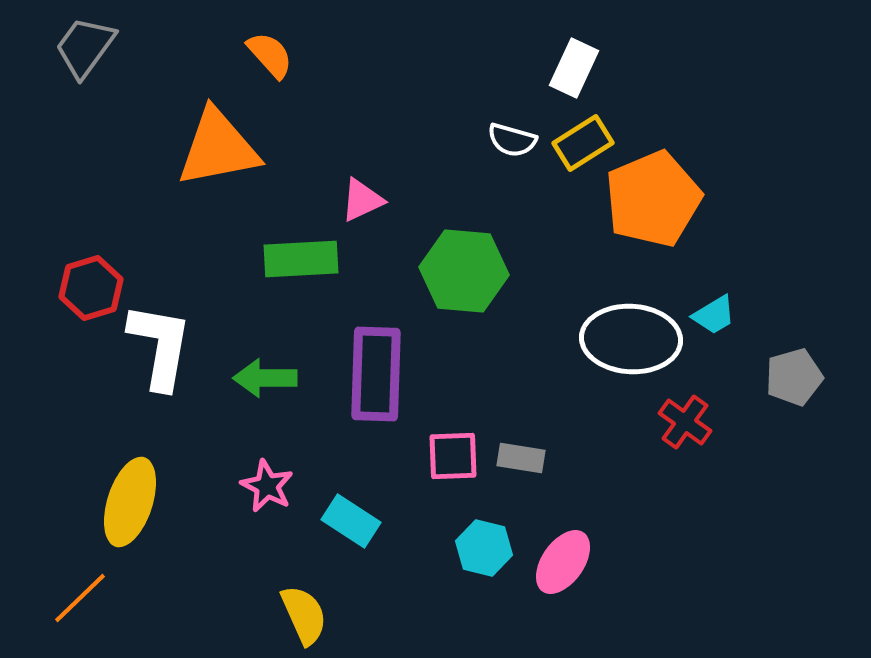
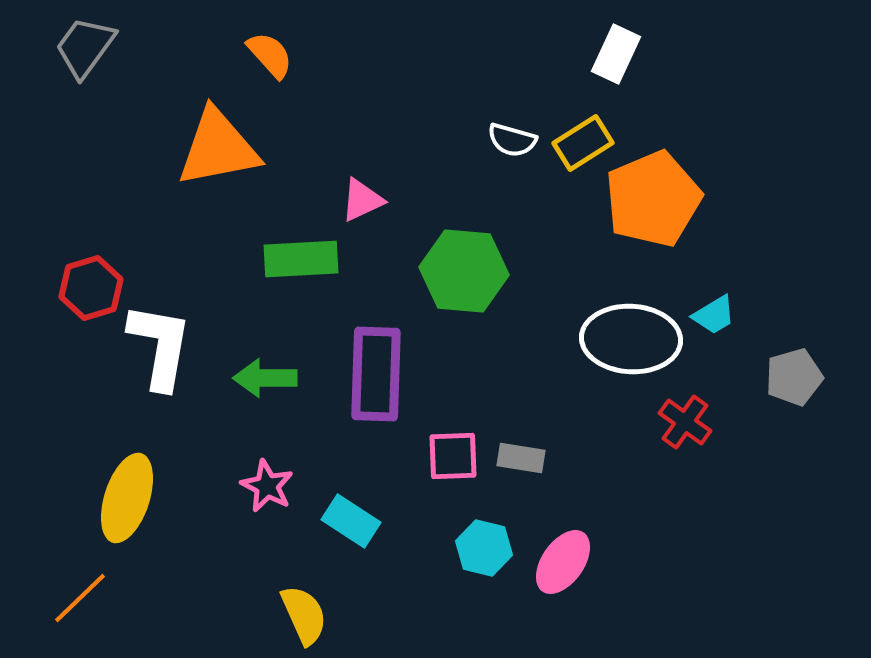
white rectangle: moved 42 px right, 14 px up
yellow ellipse: moved 3 px left, 4 px up
